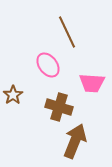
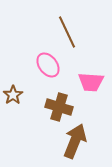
pink trapezoid: moved 1 px left, 1 px up
